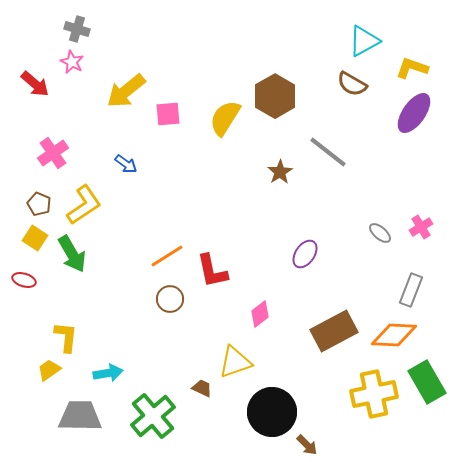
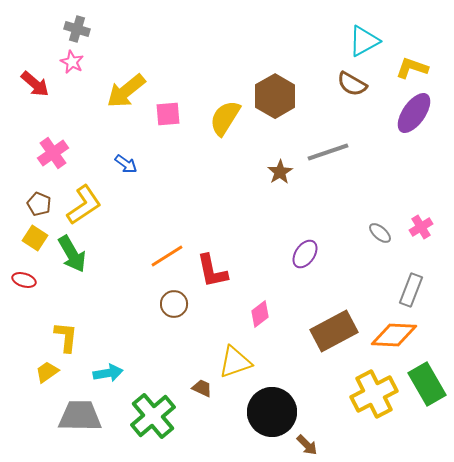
gray line at (328, 152): rotated 57 degrees counterclockwise
brown circle at (170, 299): moved 4 px right, 5 px down
yellow trapezoid at (49, 370): moved 2 px left, 2 px down
green rectangle at (427, 382): moved 2 px down
yellow cross at (374, 394): rotated 15 degrees counterclockwise
